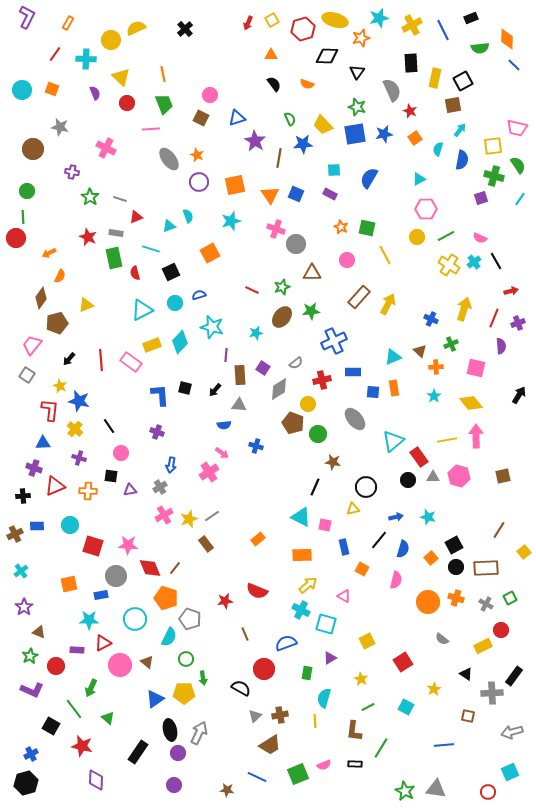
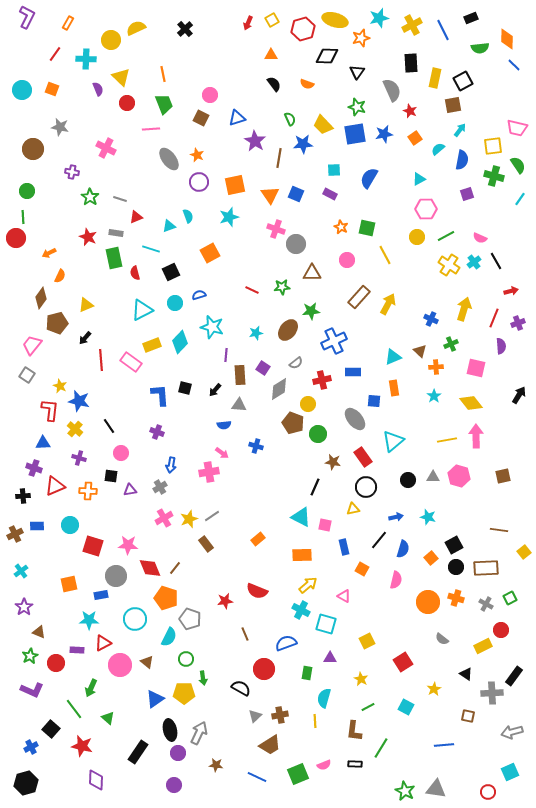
purple semicircle at (95, 93): moved 3 px right, 4 px up
cyan semicircle at (438, 149): rotated 32 degrees clockwise
purple square at (481, 198): moved 14 px left, 4 px up
cyan star at (231, 221): moved 2 px left, 4 px up
green star at (282, 287): rotated 14 degrees clockwise
brown ellipse at (282, 317): moved 6 px right, 13 px down
black arrow at (69, 359): moved 16 px right, 21 px up
blue square at (373, 392): moved 1 px right, 9 px down
red rectangle at (419, 457): moved 56 px left
pink cross at (209, 472): rotated 24 degrees clockwise
pink cross at (164, 515): moved 3 px down
brown line at (499, 530): rotated 66 degrees clockwise
purple triangle at (330, 658): rotated 32 degrees clockwise
red circle at (56, 666): moved 3 px up
black square at (51, 726): moved 3 px down; rotated 12 degrees clockwise
blue cross at (31, 754): moved 7 px up
brown star at (227, 790): moved 11 px left, 25 px up
